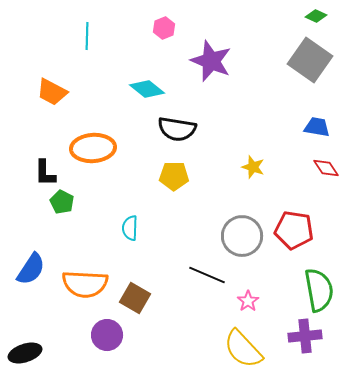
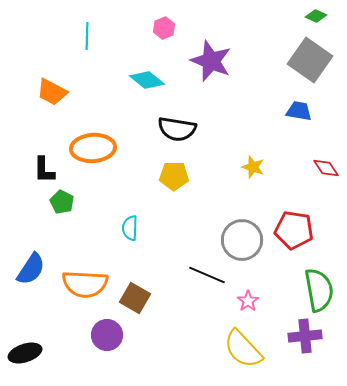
cyan diamond: moved 9 px up
blue trapezoid: moved 18 px left, 16 px up
black L-shape: moved 1 px left, 3 px up
gray circle: moved 4 px down
